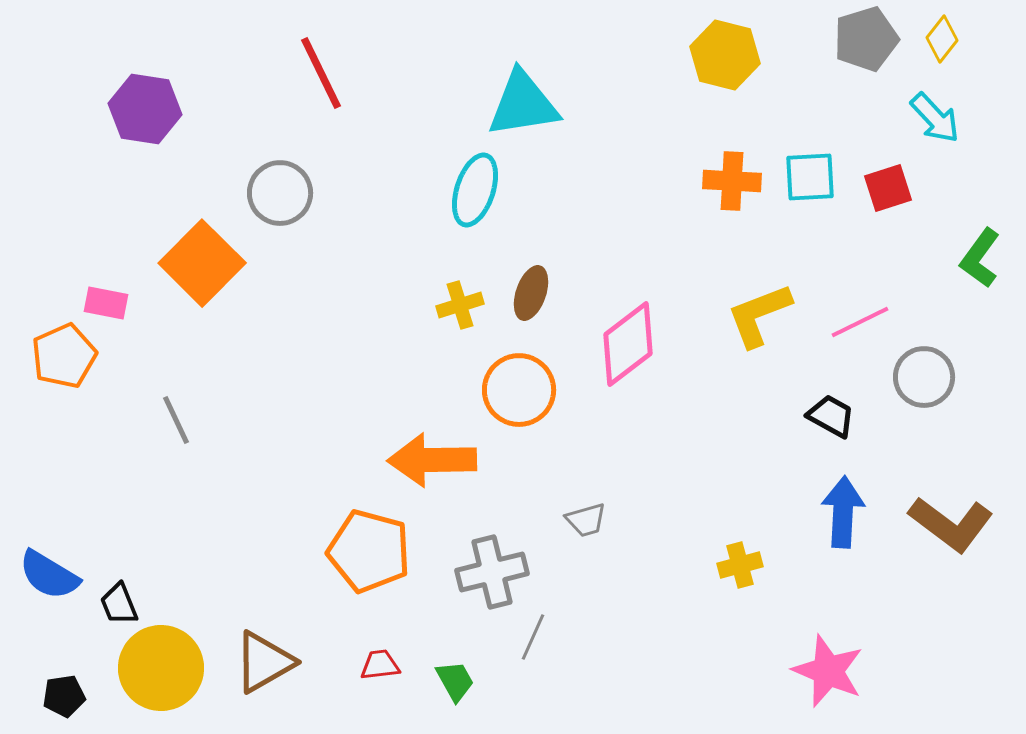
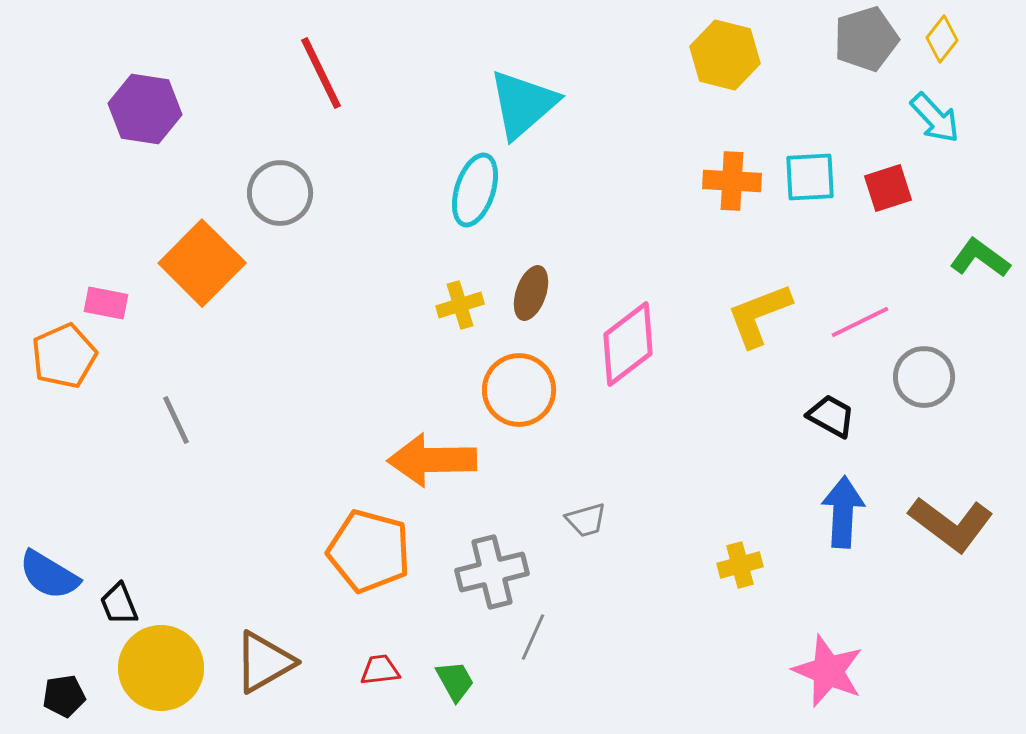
cyan triangle at (523, 104): rotated 32 degrees counterclockwise
green L-shape at (980, 258): rotated 90 degrees clockwise
red trapezoid at (380, 665): moved 5 px down
